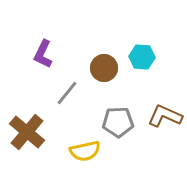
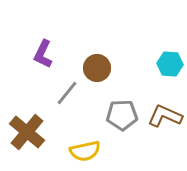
cyan hexagon: moved 28 px right, 7 px down
brown circle: moved 7 px left
gray pentagon: moved 4 px right, 7 px up
